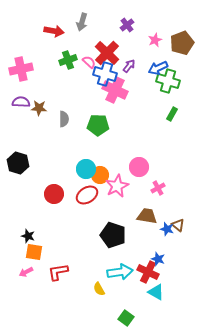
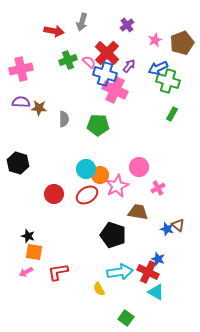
brown trapezoid at (147, 216): moved 9 px left, 4 px up
